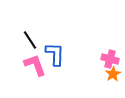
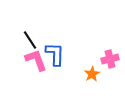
pink cross: rotated 30 degrees counterclockwise
pink L-shape: moved 1 px right, 5 px up
orange star: moved 21 px left
